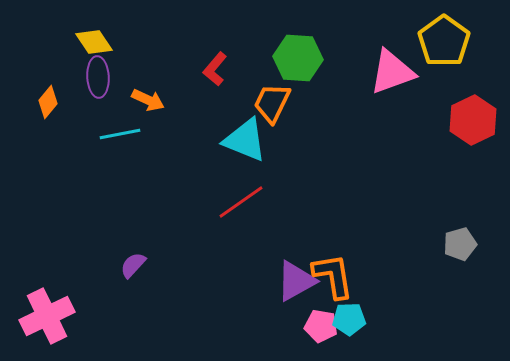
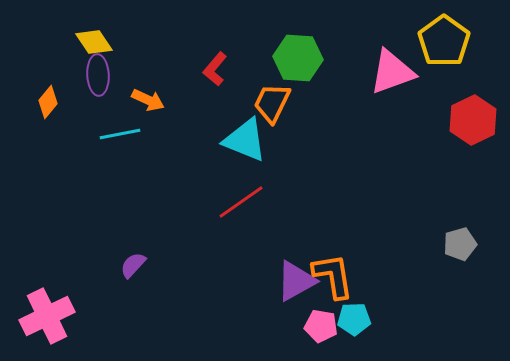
purple ellipse: moved 2 px up
cyan pentagon: moved 5 px right
